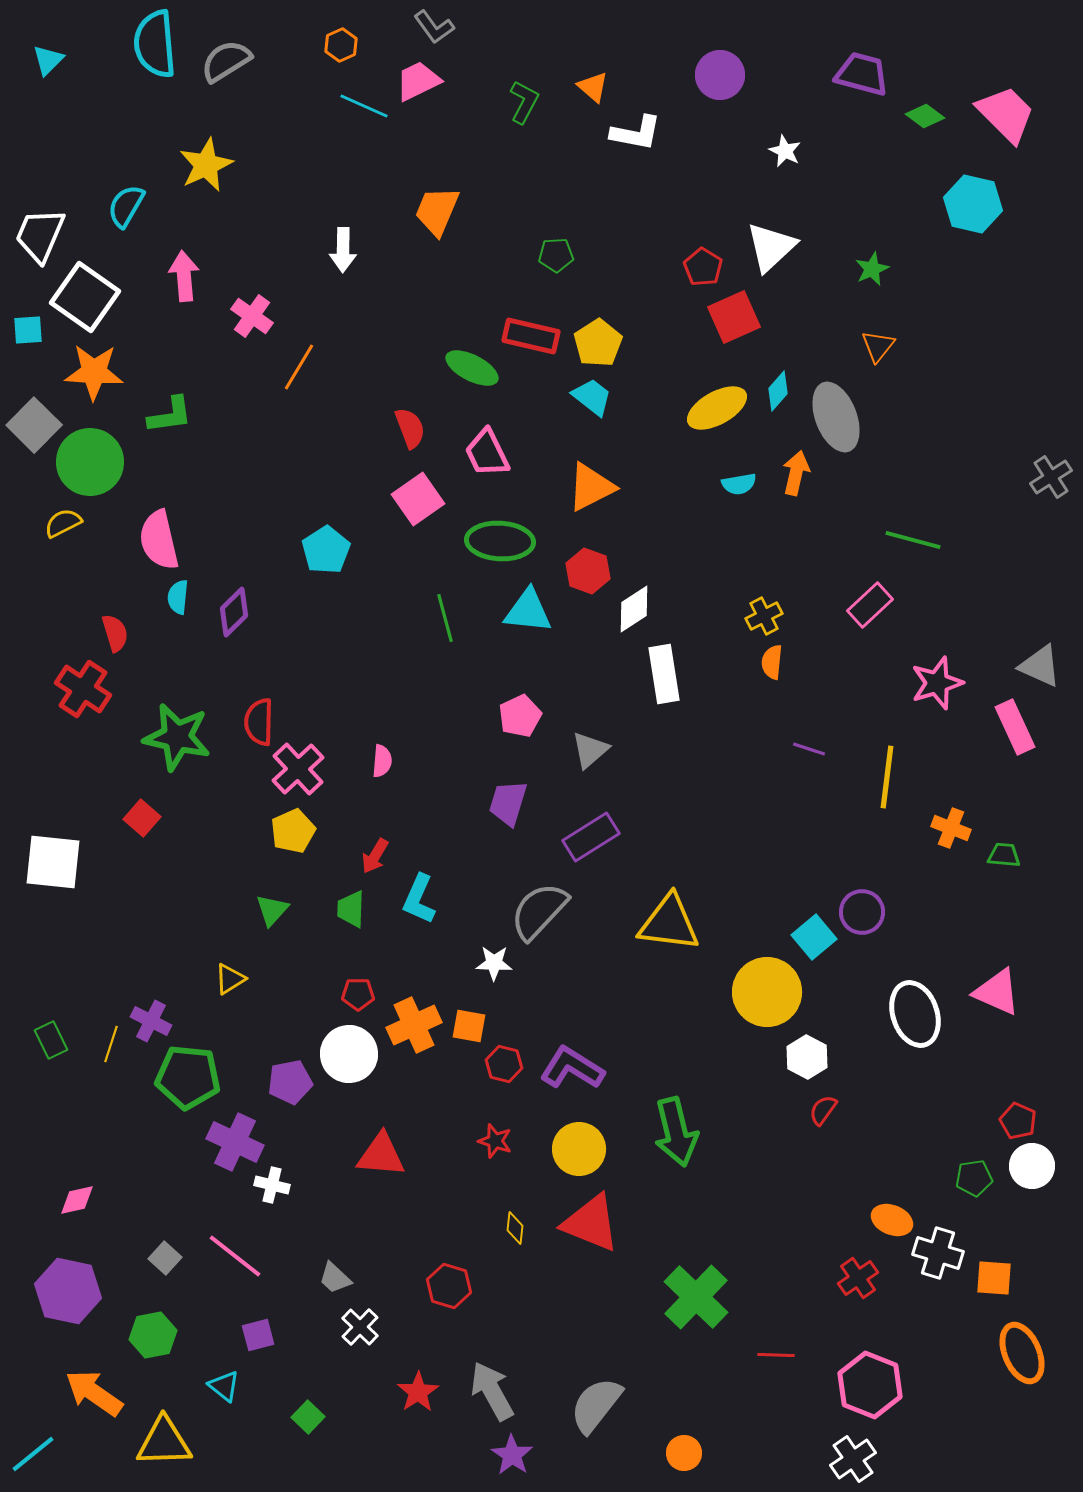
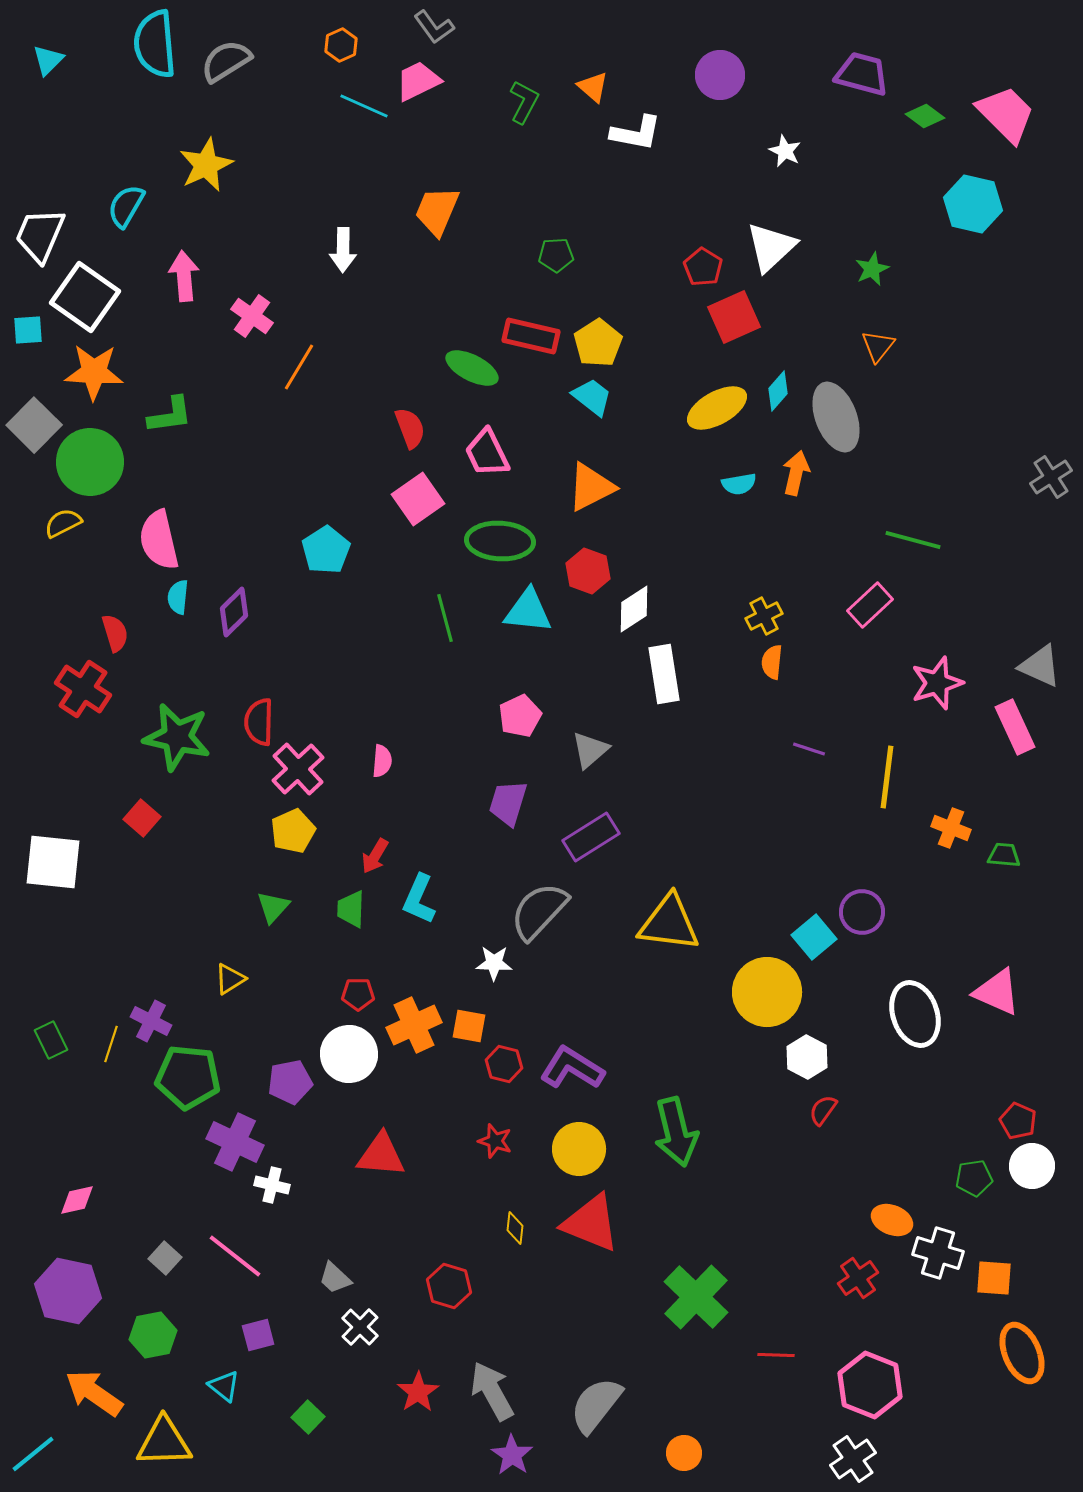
green triangle at (272, 910): moved 1 px right, 3 px up
